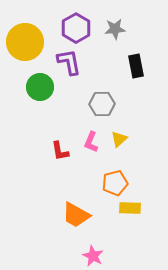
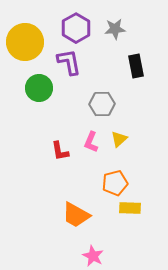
green circle: moved 1 px left, 1 px down
